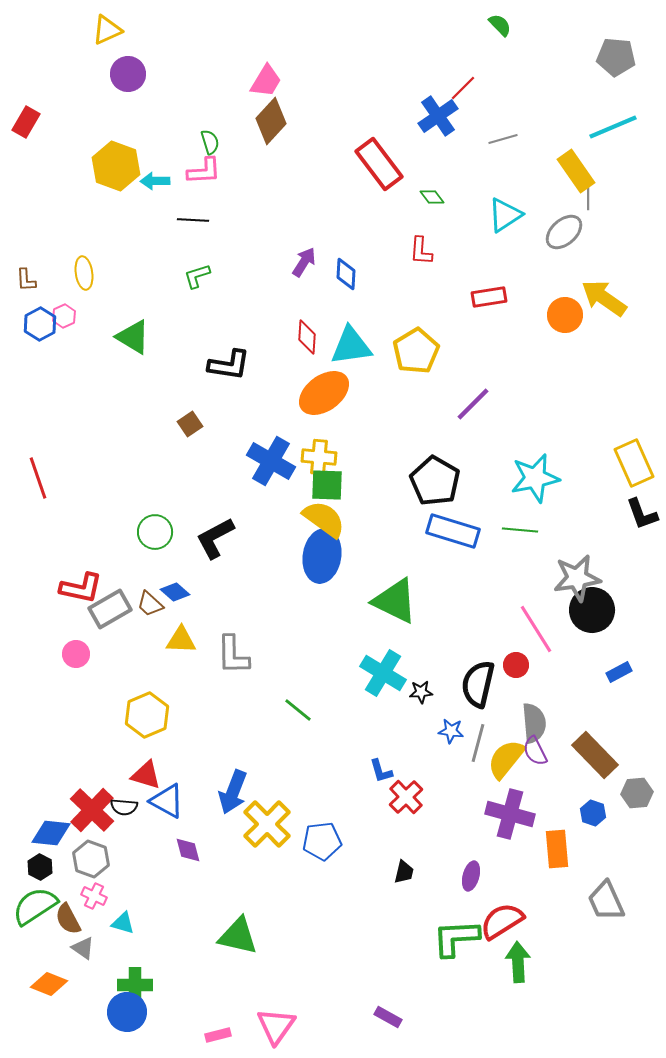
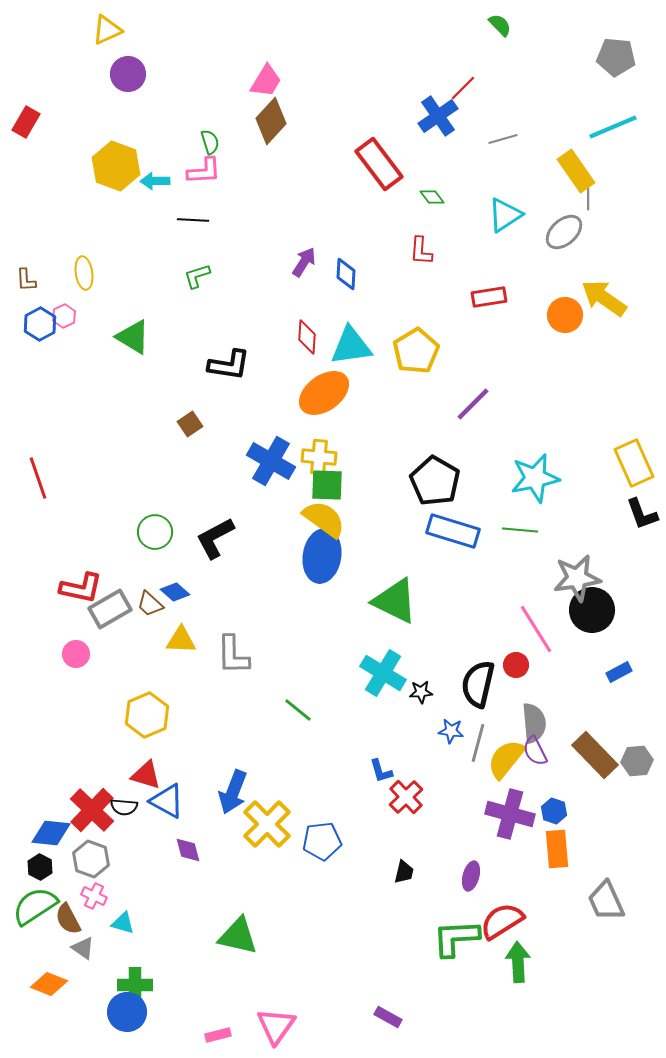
gray hexagon at (637, 793): moved 32 px up
blue hexagon at (593, 813): moved 39 px left, 2 px up
